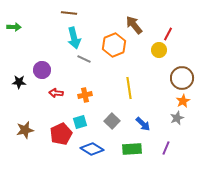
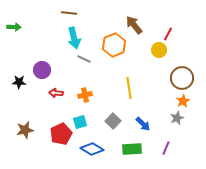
gray square: moved 1 px right
